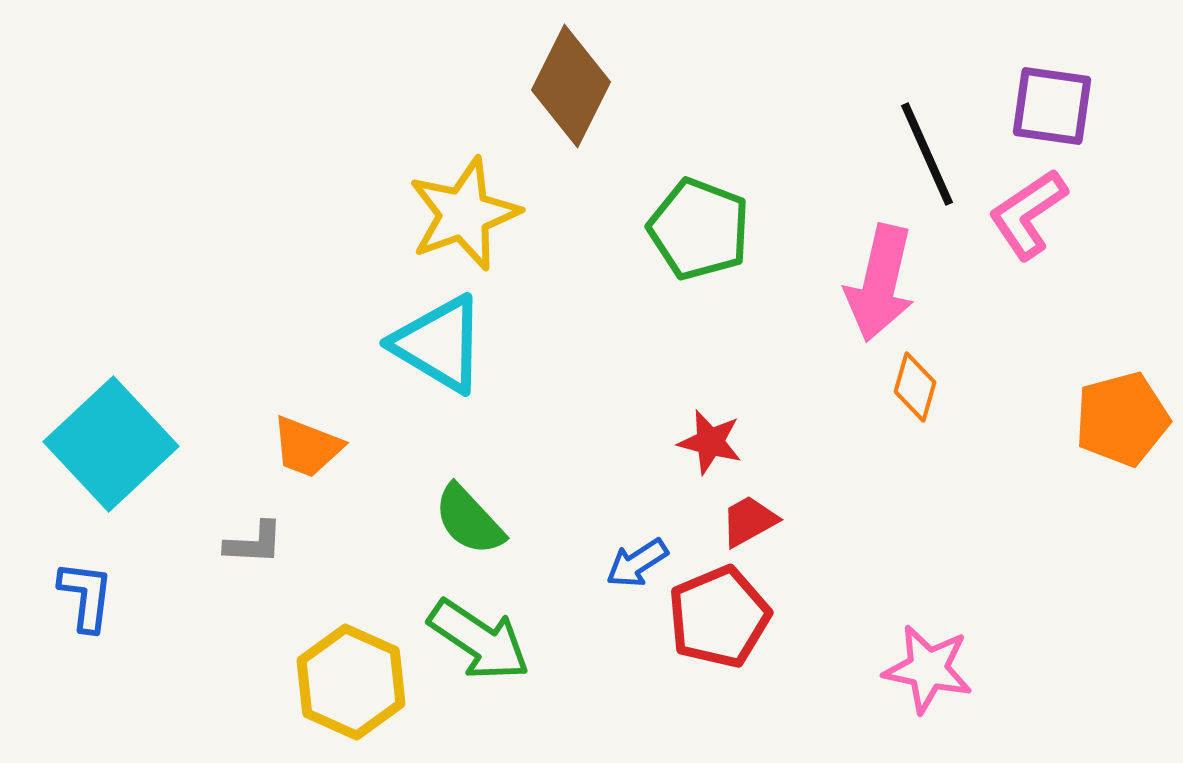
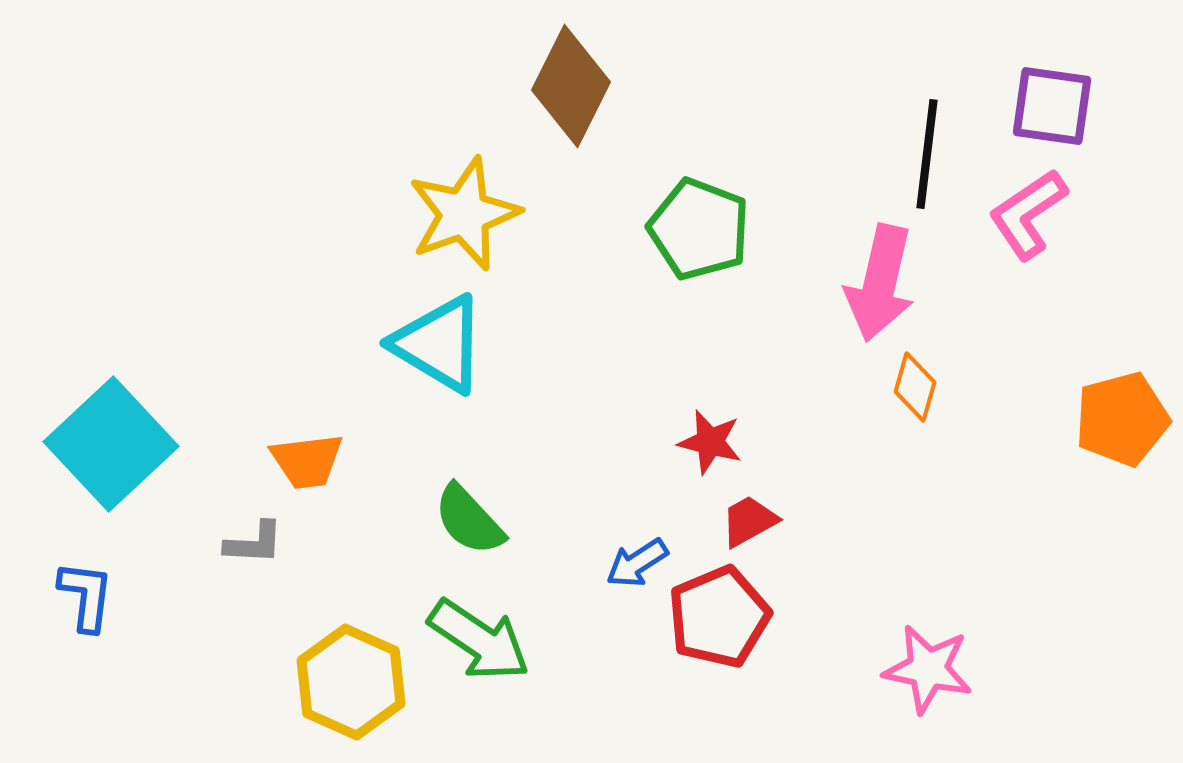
black line: rotated 31 degrees clockwise
orange trapezoid: moved 14 px down; rotated 28 degrees counterclockwise
